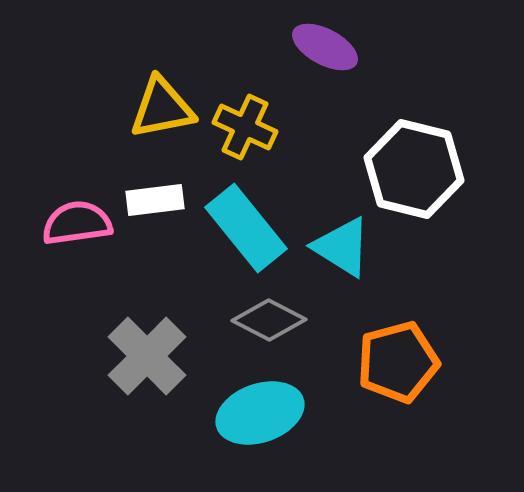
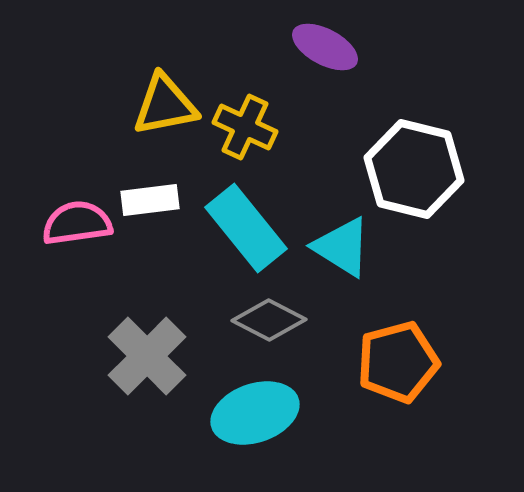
yellow triangle: moved 3 px right, 3 px up
white rectangle: moved 5 px left
cyan ellipse: moved 5 px left
